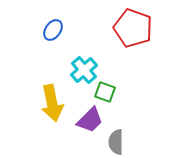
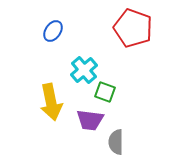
blue ellipse: moved 1 px down
yellow arrow: moved 1 px left, 1 px up
purple trapezoid: rotated 52 degrees clockwise
